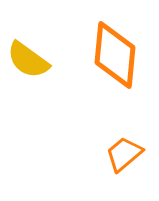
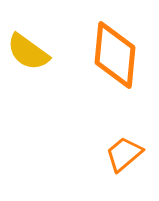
yellow semicircle: moved 8 px up
